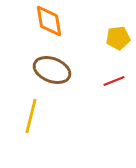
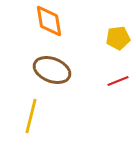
red line: moved 4 px right
